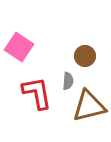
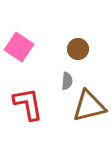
brown circle: moved 7 px left, 7 px up
gray semicircle: moved 1 px left
red L-shape: moved 9 px left, 11 px down
